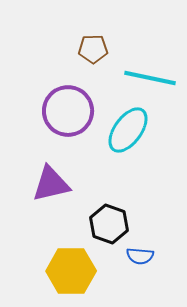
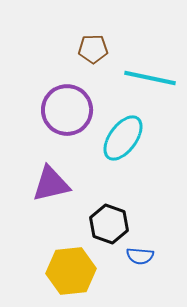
purple circle: moved 1 px left, 1 px up
cyan ellipse: moved 5 px left, 8 px down
yellow hexagon: rotated 6 degrees counterclockwise
